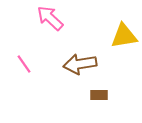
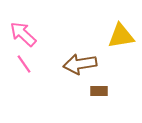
pink arrow: moved 27 px left, 16 px down
yellow triangle: moved 3 px left
brown rectangle: moved 4 px up
